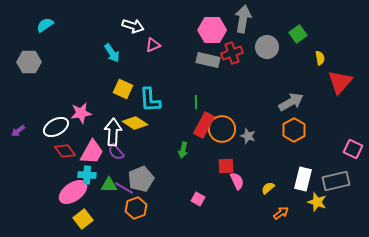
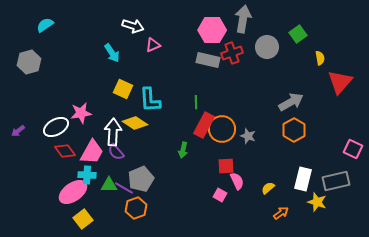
gray hexagon at (29, 62): rotated 15 degrees counterclockwise
pink square at (198, 199): moved 22 px right, 4 px up
